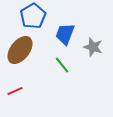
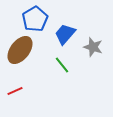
blue pentagon: moved 2 px right, 3 px down
blue trapezoid: rotated 20 degrees clockwise
